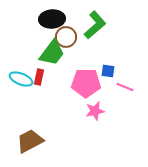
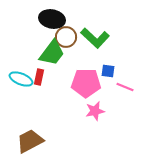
black ellipse: rotated 15 degrees clockwise
green L-shape: moved 13 px down; rotated 84 degrees clockwise
